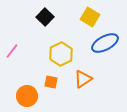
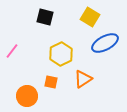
black square: rotated 30 degrees counterclockwise
